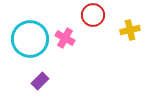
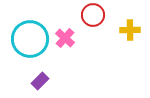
yellow cross: rotated 12 degrees clockwise
pink cross: rotated 12 degrees clockwise
